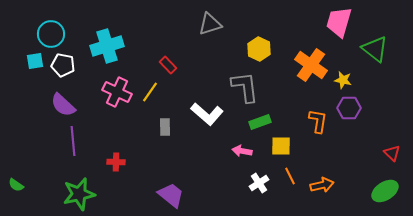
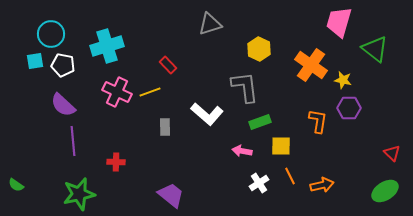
yellow line: rotated 35 degrees clockwise
